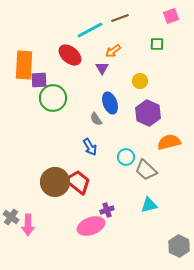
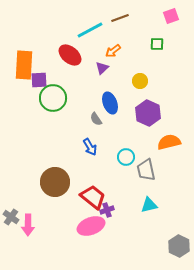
purple triangle: rotated 16 degrees clockwise
gray trapezoid: rotated 35 degrees clockwise
red trapezoid: moved 15 px right, 15 px down
